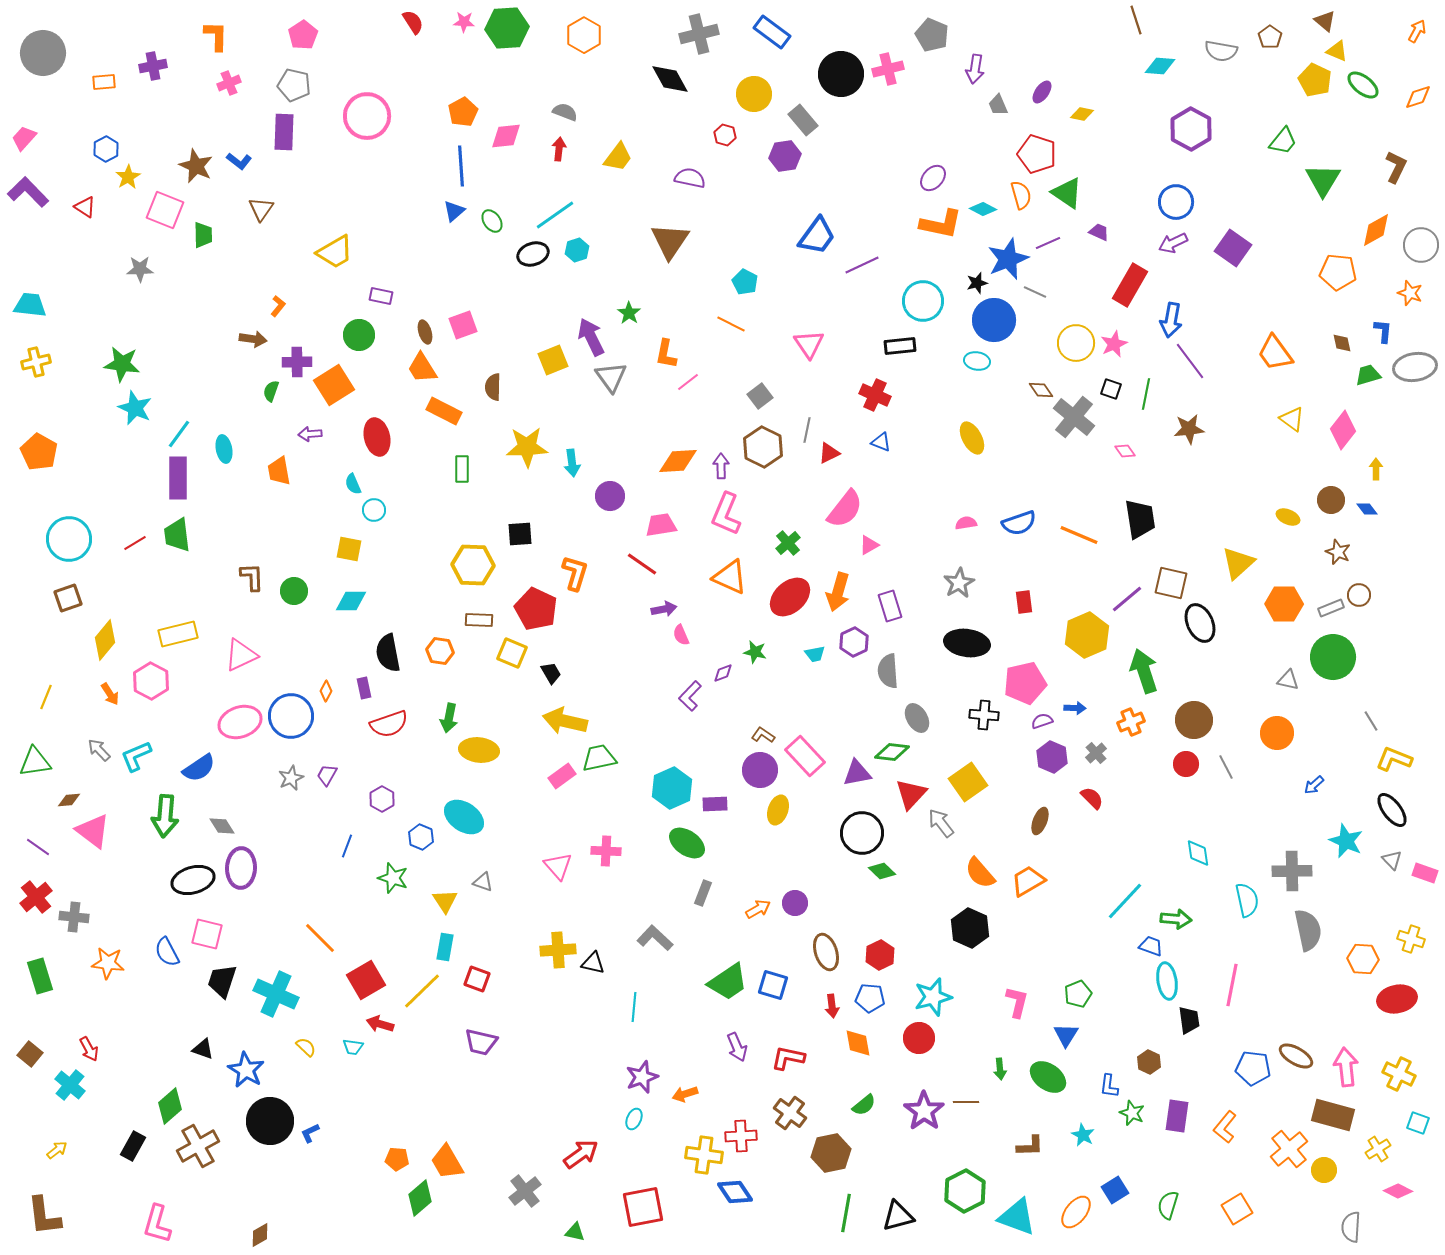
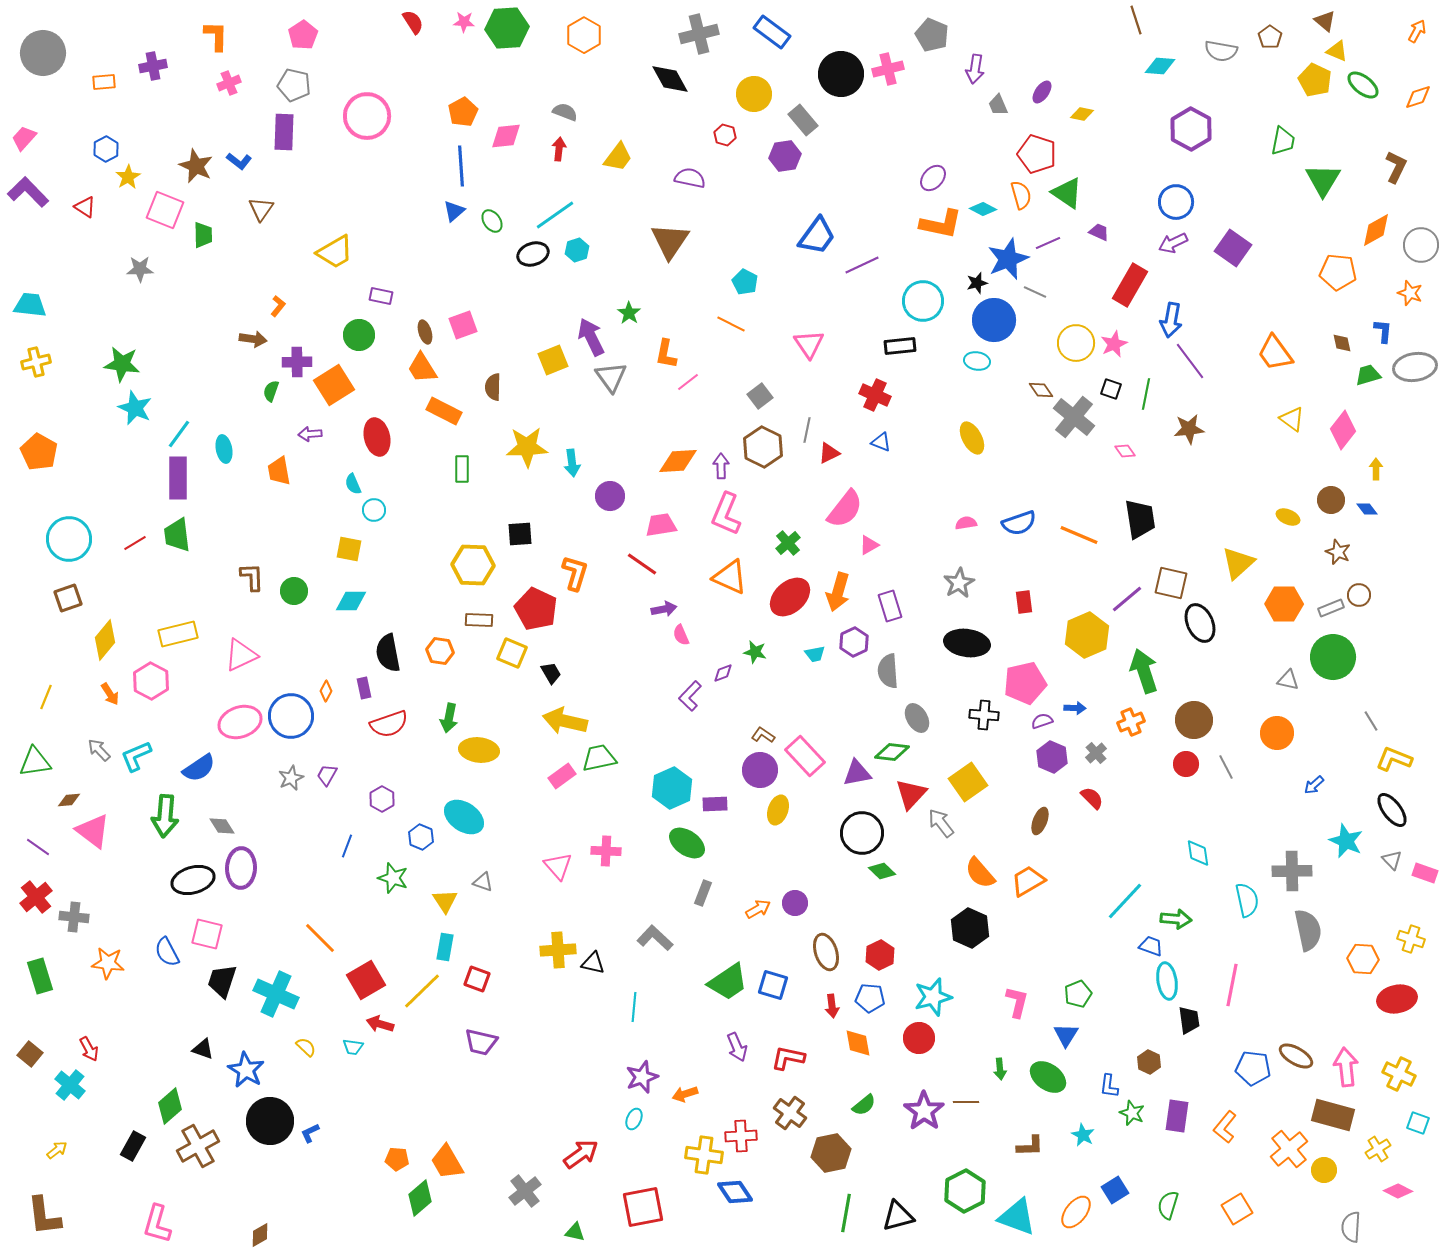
green trapezoid at (1283, 141): rotated 28 degrees counterclockwise
